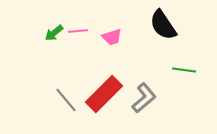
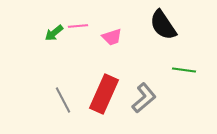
pink line: moved 5 px up
red rectangle: rotated 21 degrees counterclockwise
gray line: moved 3 px left; rotated 12 degrees clockwise
